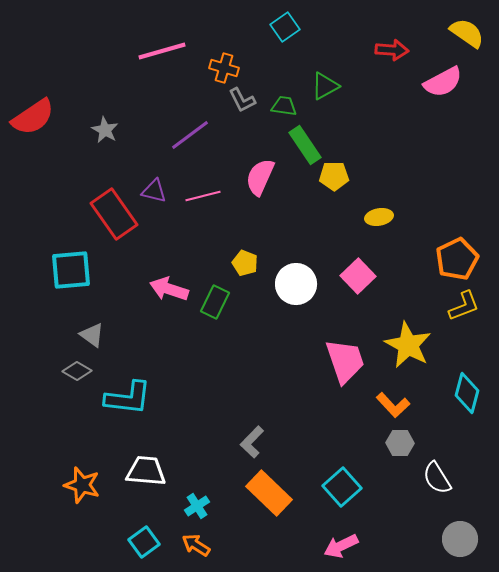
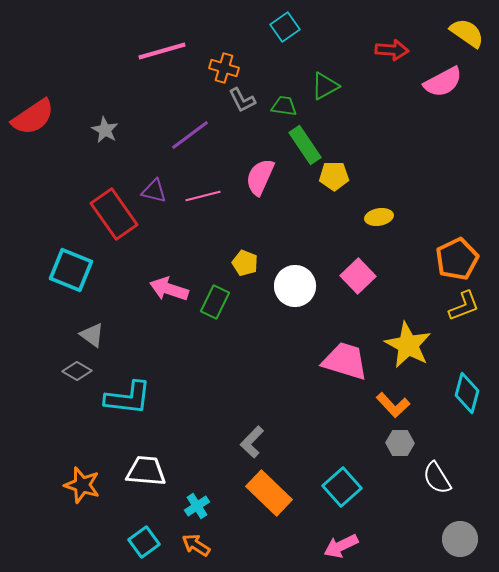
cyan square at (71, 270): rotated 27 degrees clockwise
white circle at (296, 284): moved 1 px left, 2 px down
pink trapezoid at (345, 361): rotated 54 degrees counterclockwise
